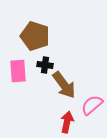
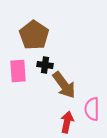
brown pentagon: moved 1 px left, 1 px up; rotated 16 degrees clockwise
pink semicircle: moved 4 px down; rotated 50 degrees counterclockwise
